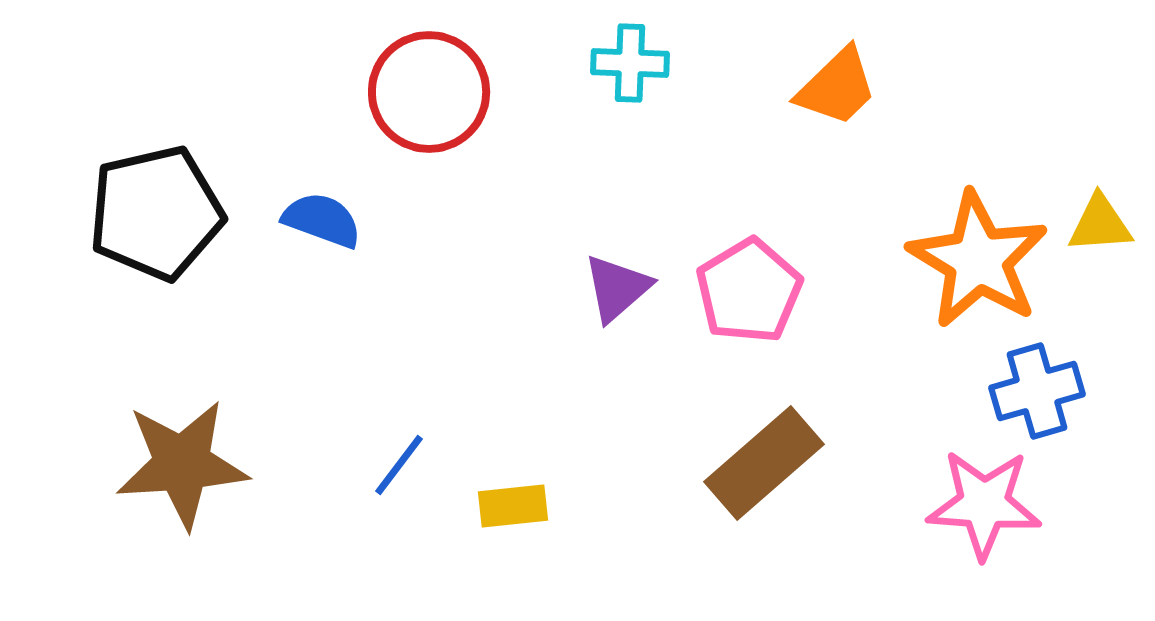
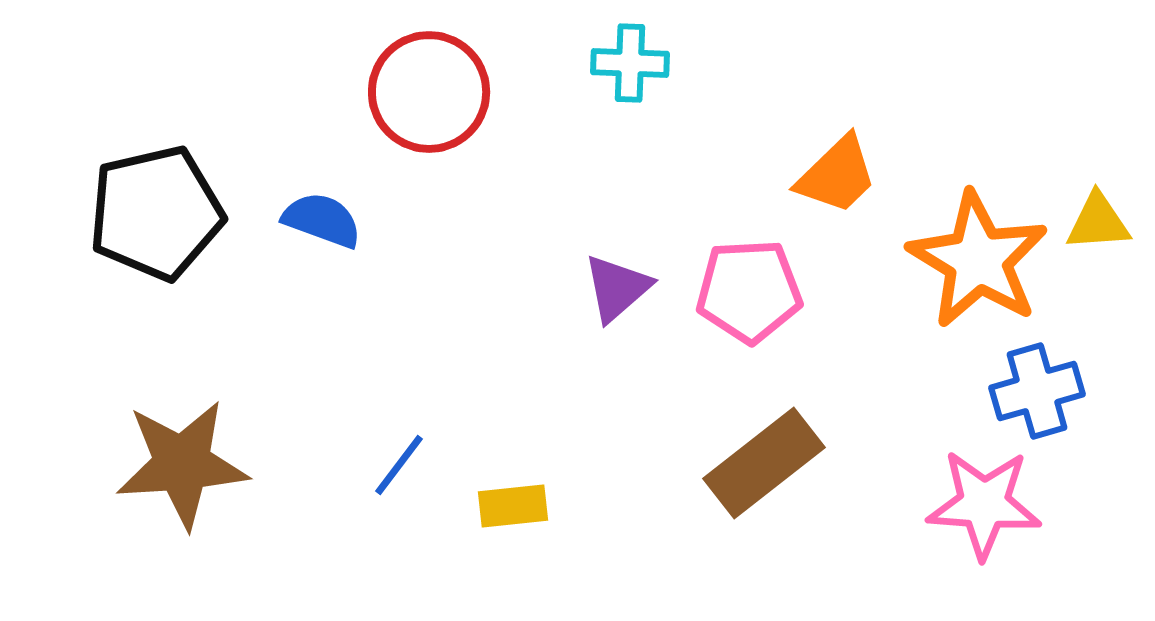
orange trapezoid: moved 88 px down
yellow triangle: moved 2 px left, 2 px up
pink pentagon: rotated 28 degrees clockwise
brown rectangle: rotated 3 degrees clockwise
